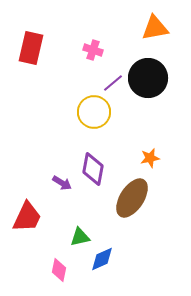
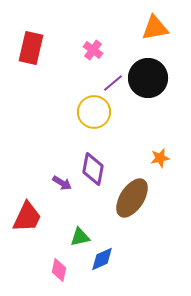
pink cross: rotated 18 degrees clockwise
orange star: moved 10 px right
